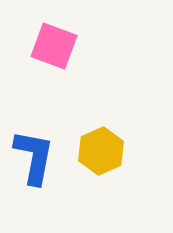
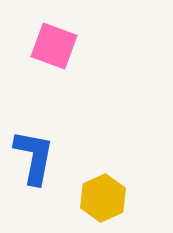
yellow hexagon: moved 2 px right, 47 px down
